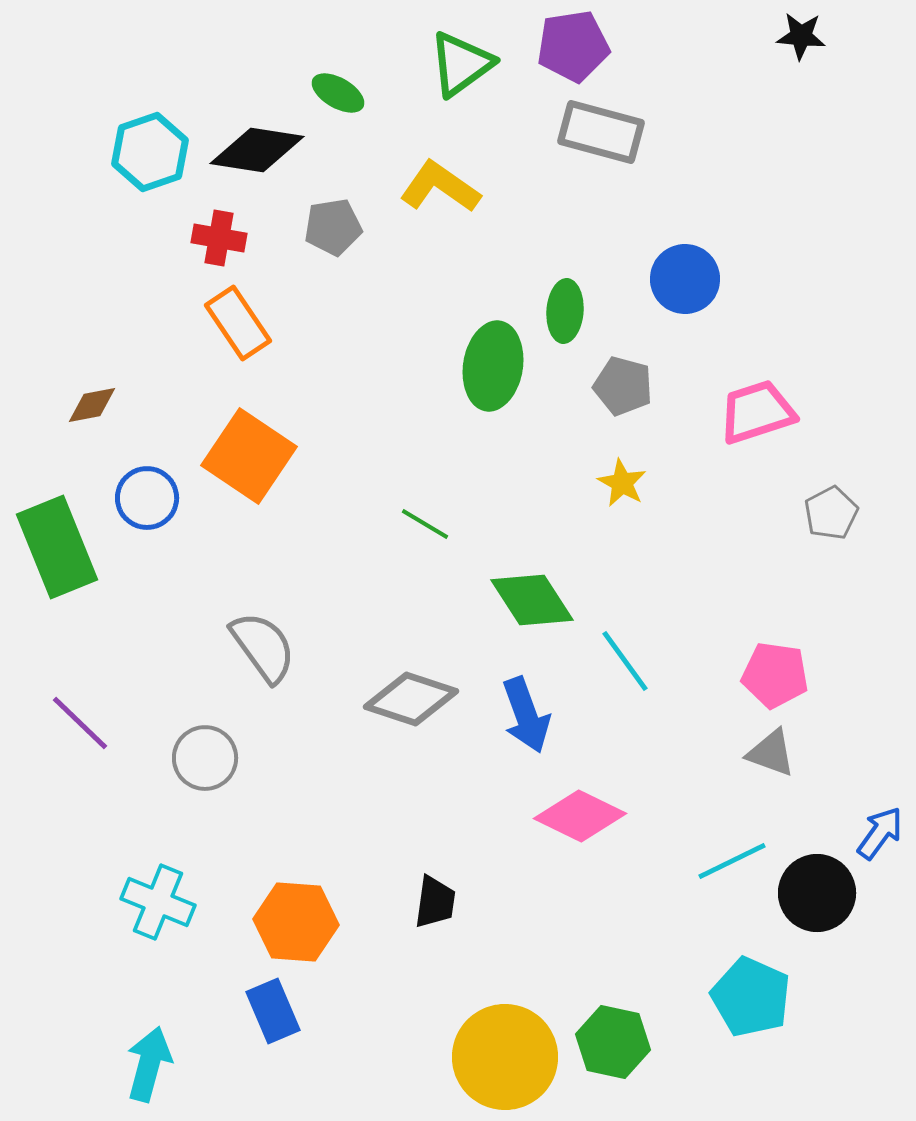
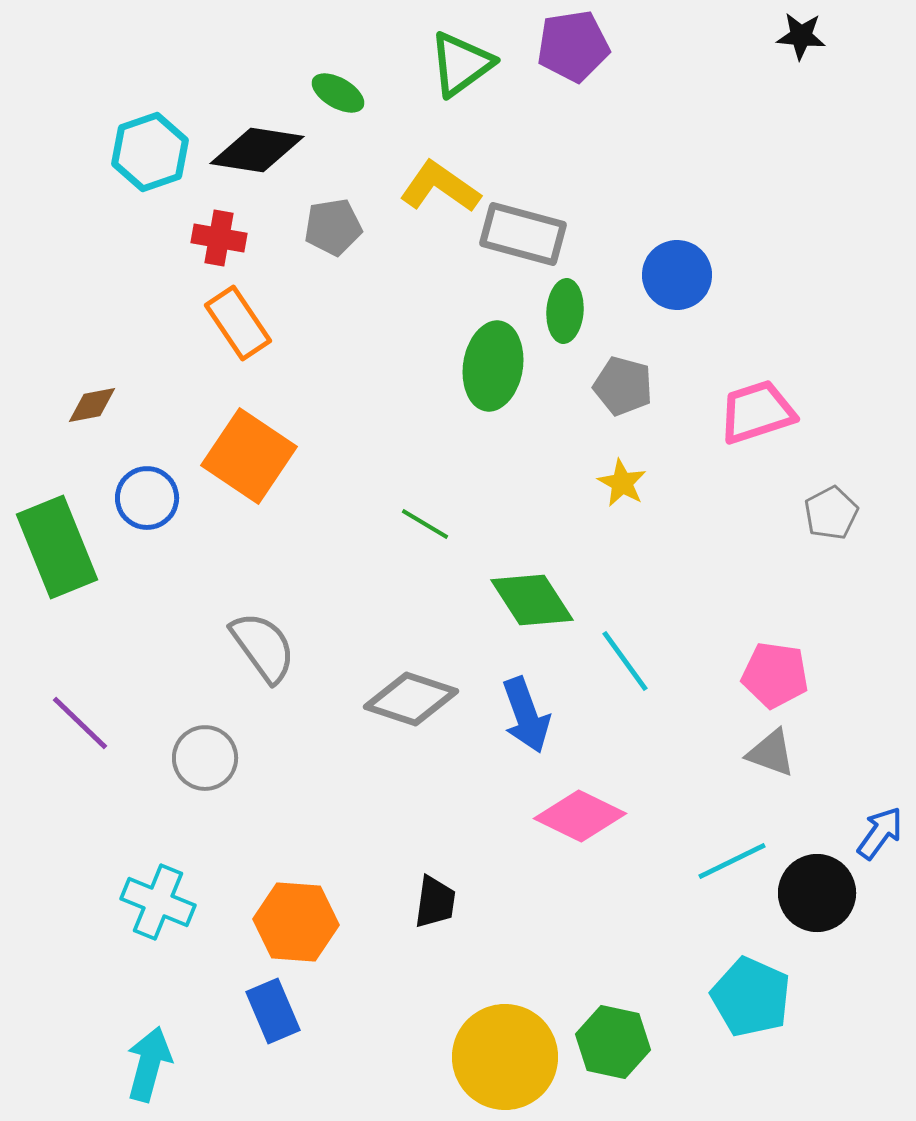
gray rectangle at (601, 132): moved 78 px left, 102 px down
blue circle at (685, 279): moved 8 px left, 4 px up
